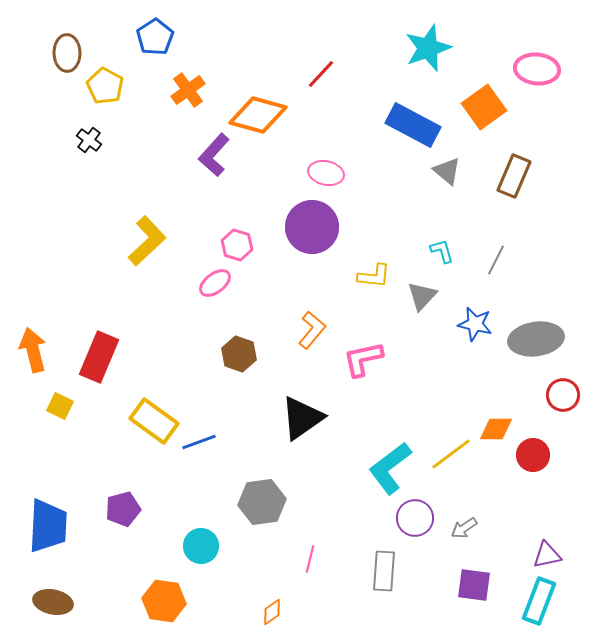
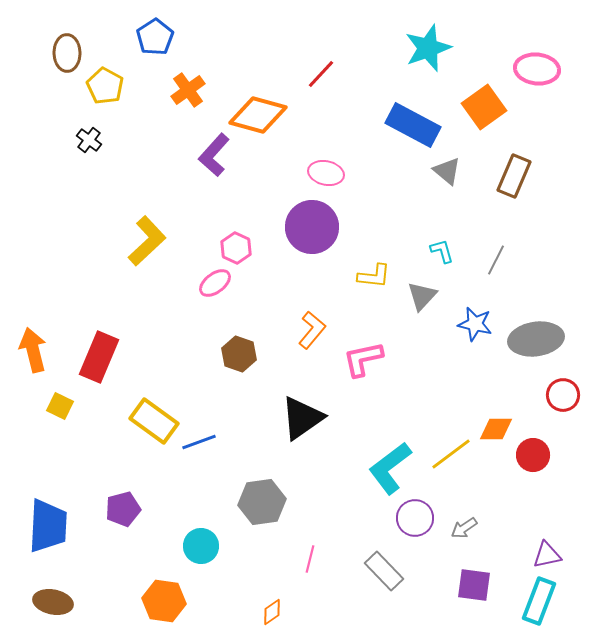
pink hexagon at (237, 245): moved 1 px left, 3 px down; rotated 8 degrees clockwise
gray rectangle at (384, 571): rotated 48 degrees counterclockwise
